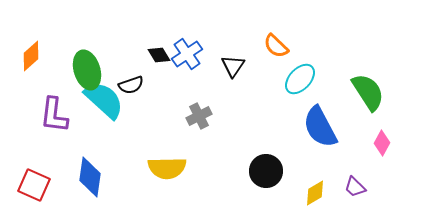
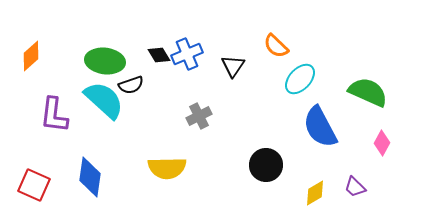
blue cross: rotated 12 degrees clockwise
green ellipse: moved 18 px right, 9 px up; rotated 66 degrees counterclockwise
green semicircle: rotated 33 degrees counterclockwise
black circle: moved 6 px up
